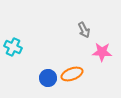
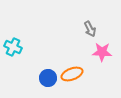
gray arrow: moved 6 px right, 1 px up
